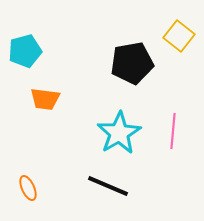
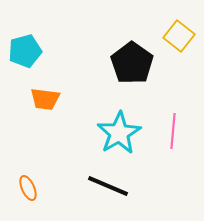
black pentagon: rotated 27 degrees counterclockwise
